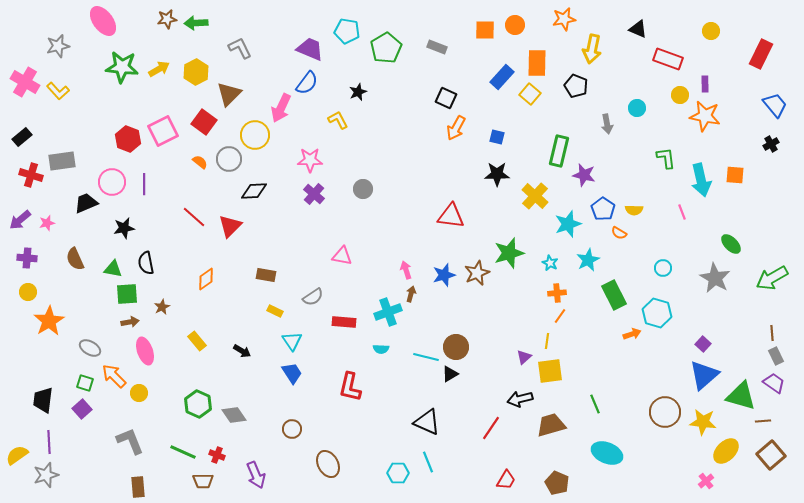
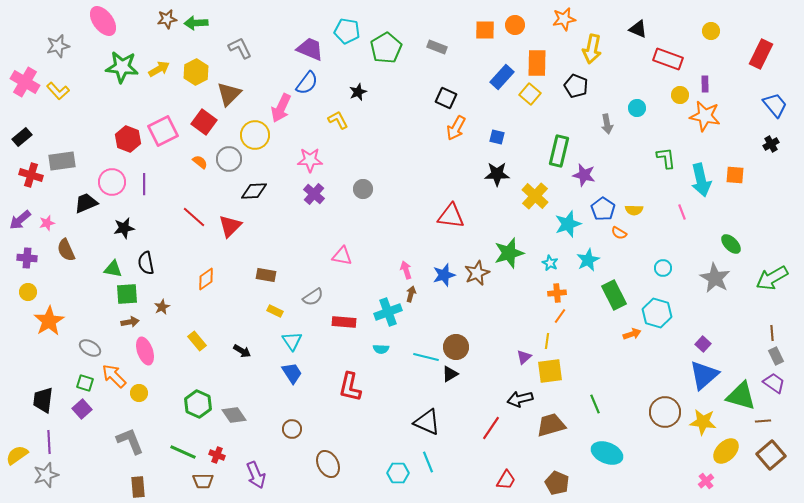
brown semicircle at (75, 259): moved 9 px left, 9 px up
